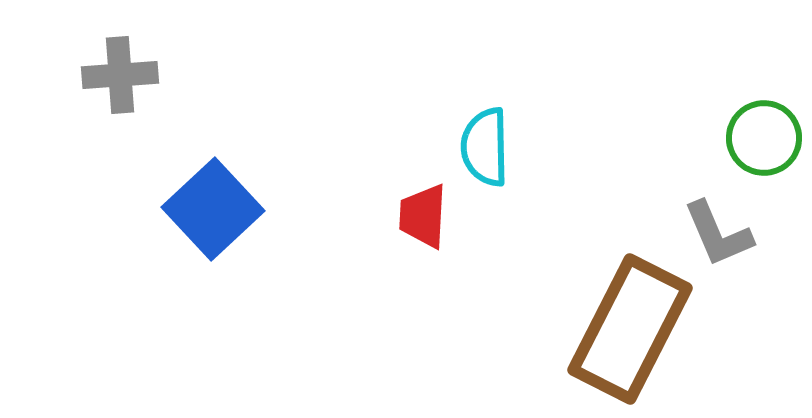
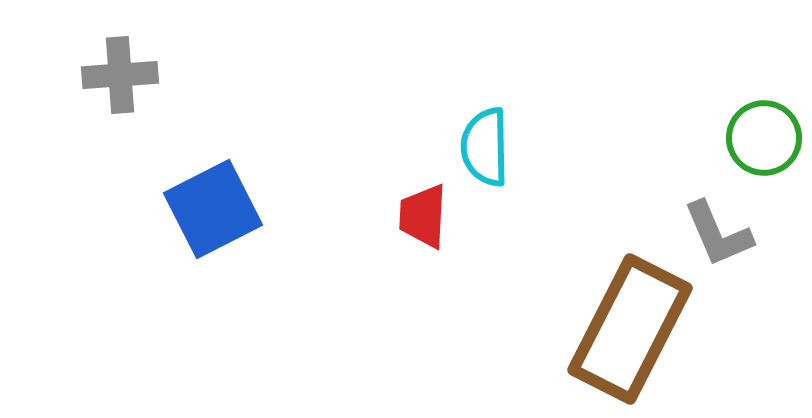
blue square: rotated 16 degrees clockwise
